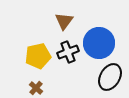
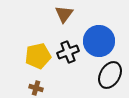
brown triangle: moved 7 px up
blue circle: moved 2 px up
black ellipse: moved 2 px up
brown cross: rotated 24 degrees counterclockwise
